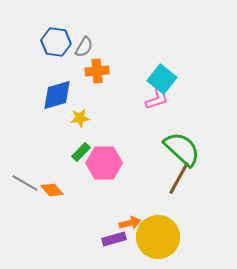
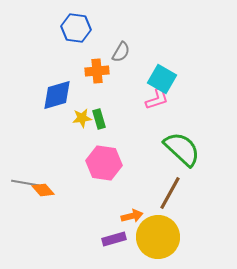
blue hexagon: moved 20 px right, 14 px up
gray semicircle: moved 37 px right, 5 px down
cyan square: rotated 8 degrees counterclockwise
yellow star: moved 2 px right
green rectangle: moved 18 px right, 33 px up; rotated 60 degrees counterclockwise
pink hexagon: rotated 8 degrees clockwise
brown line: moved 9 px left, 15 px down
gray line: rotated 20 degrees counterclockwise
orange diamond: moved 9 px left
orange arrow: moved 2 px right, 7 px up
